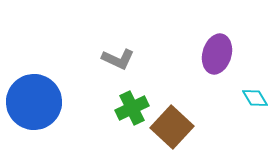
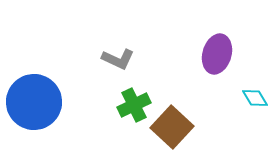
green cross: moved 2 px right, 3 px up
